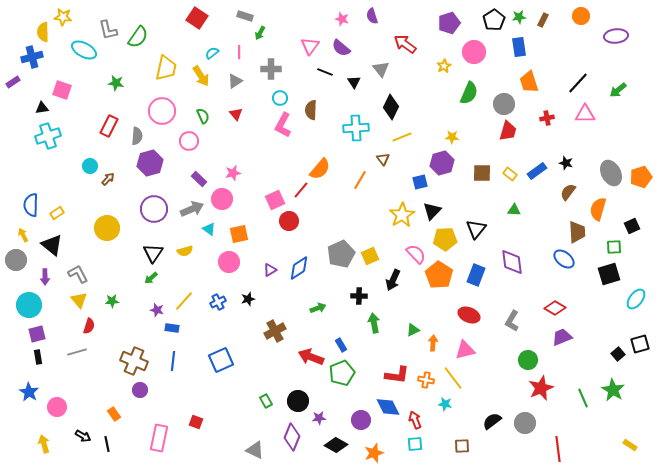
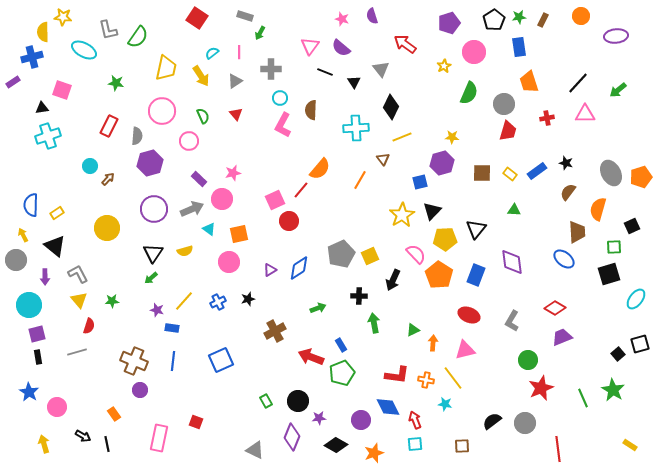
black triangle at (52, 245): moved 3 px right, 1 px down
